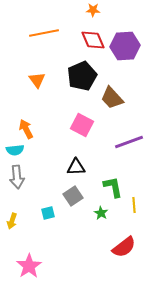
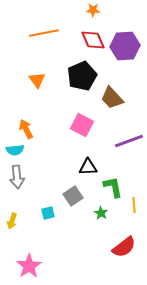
purple line: moved 1 px up
black triangle: moved 12 px right
